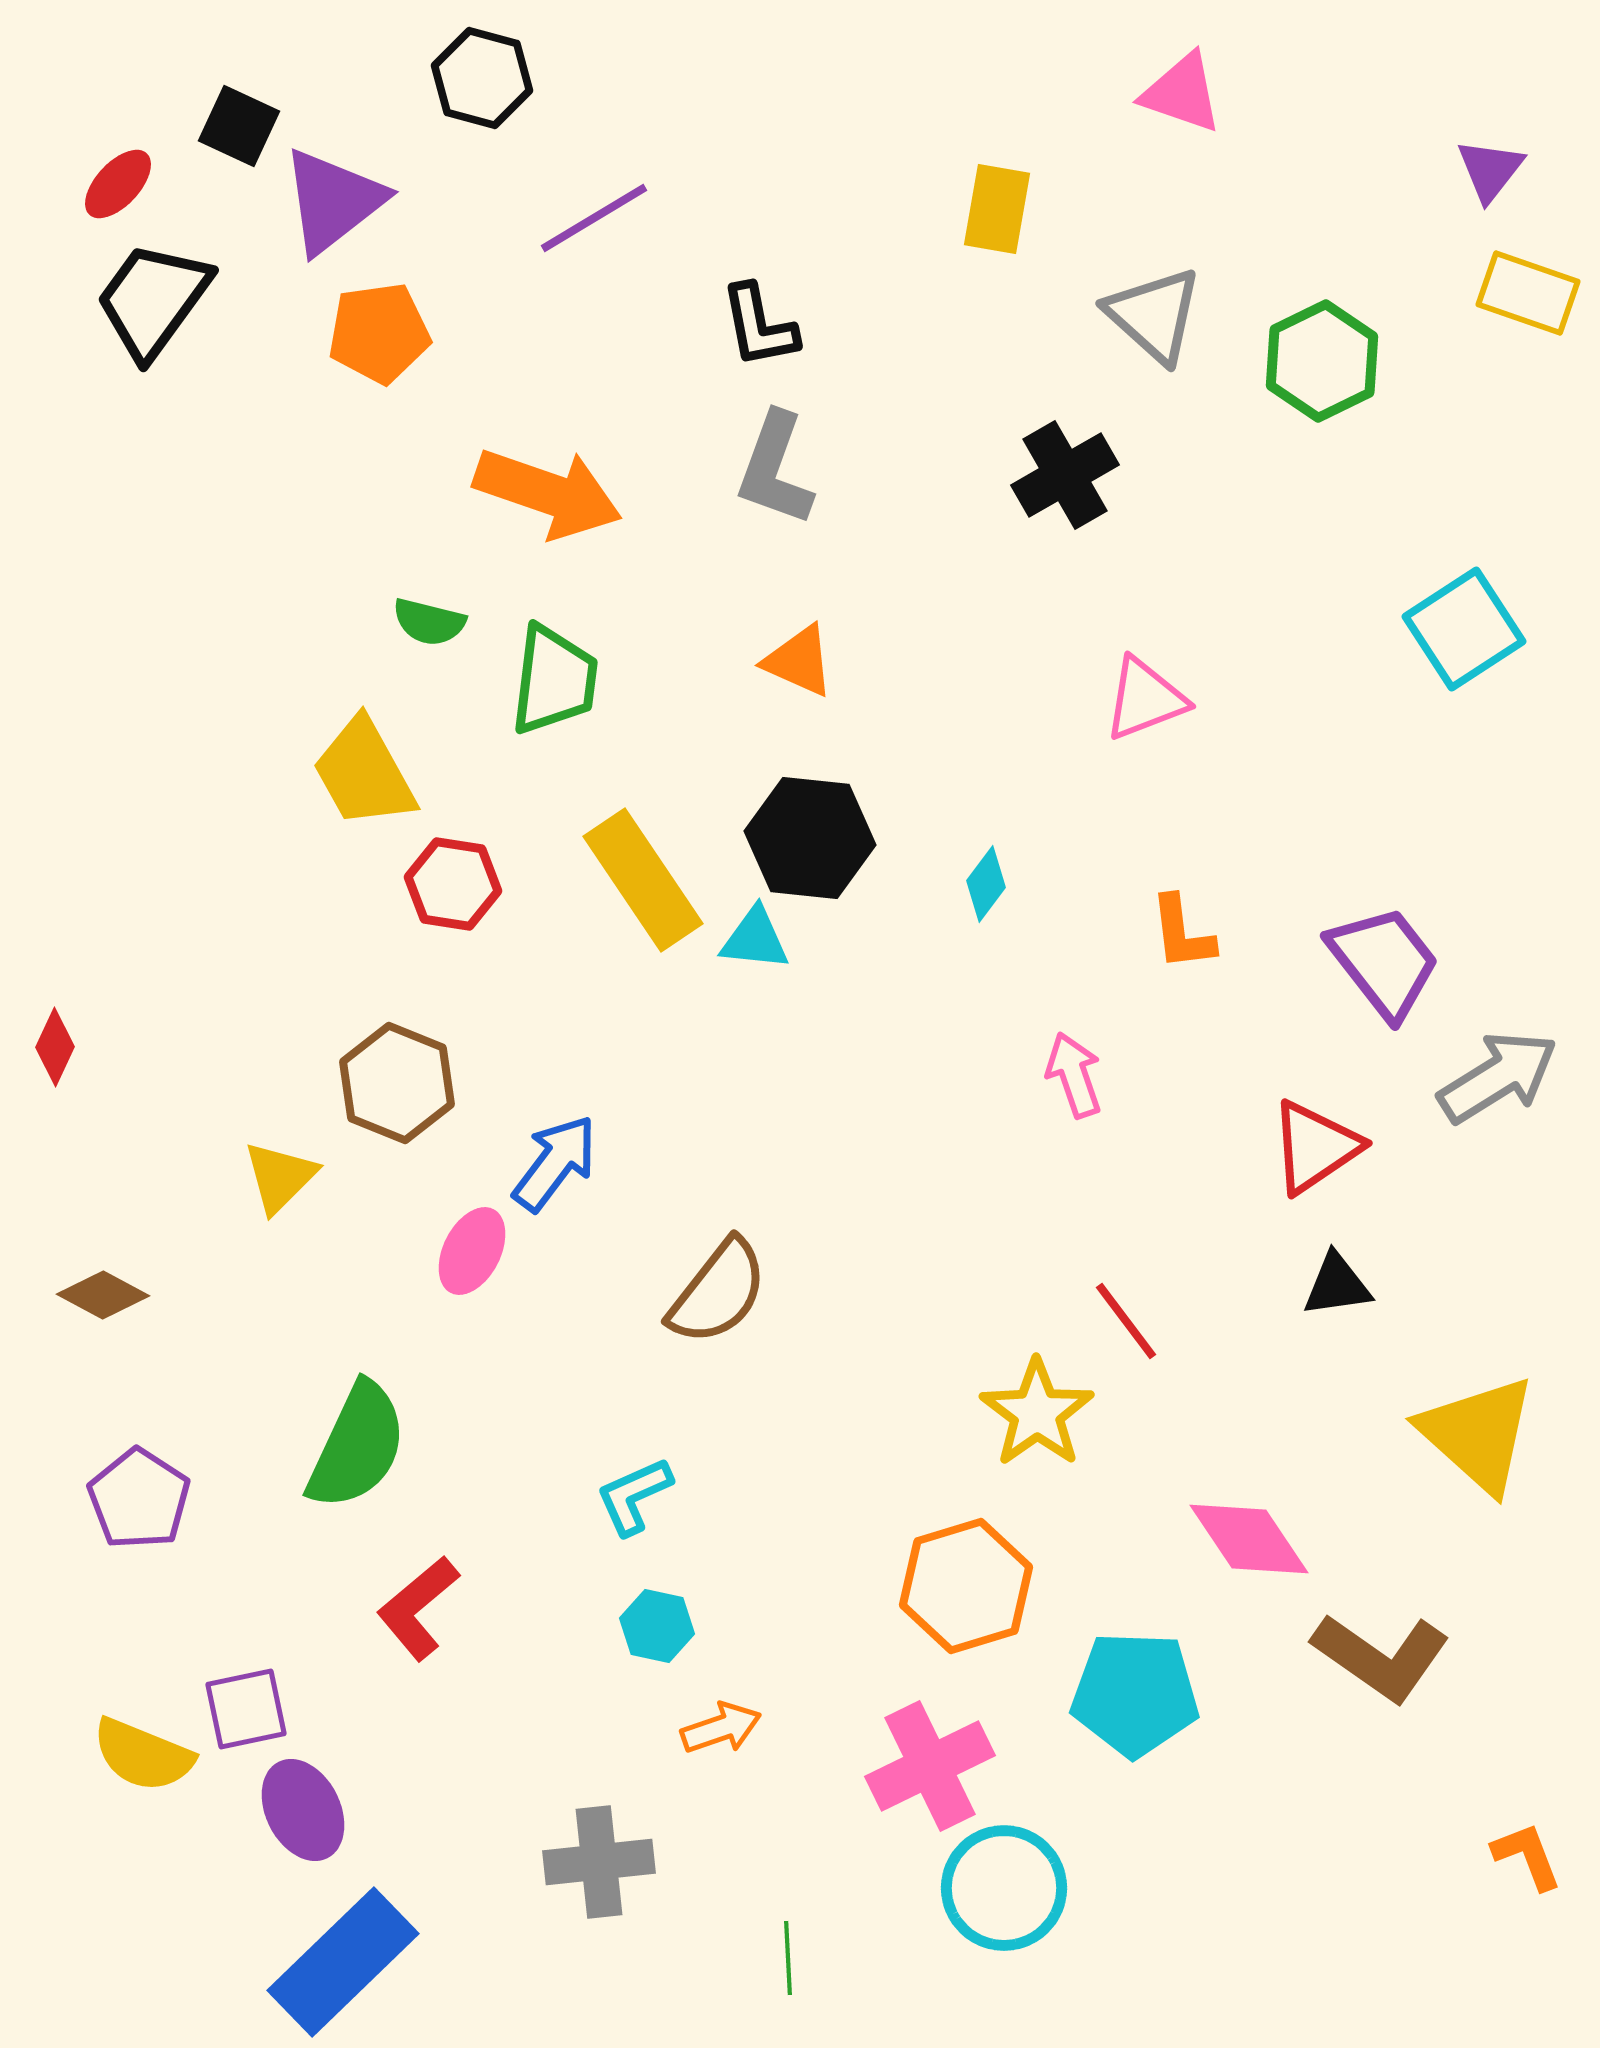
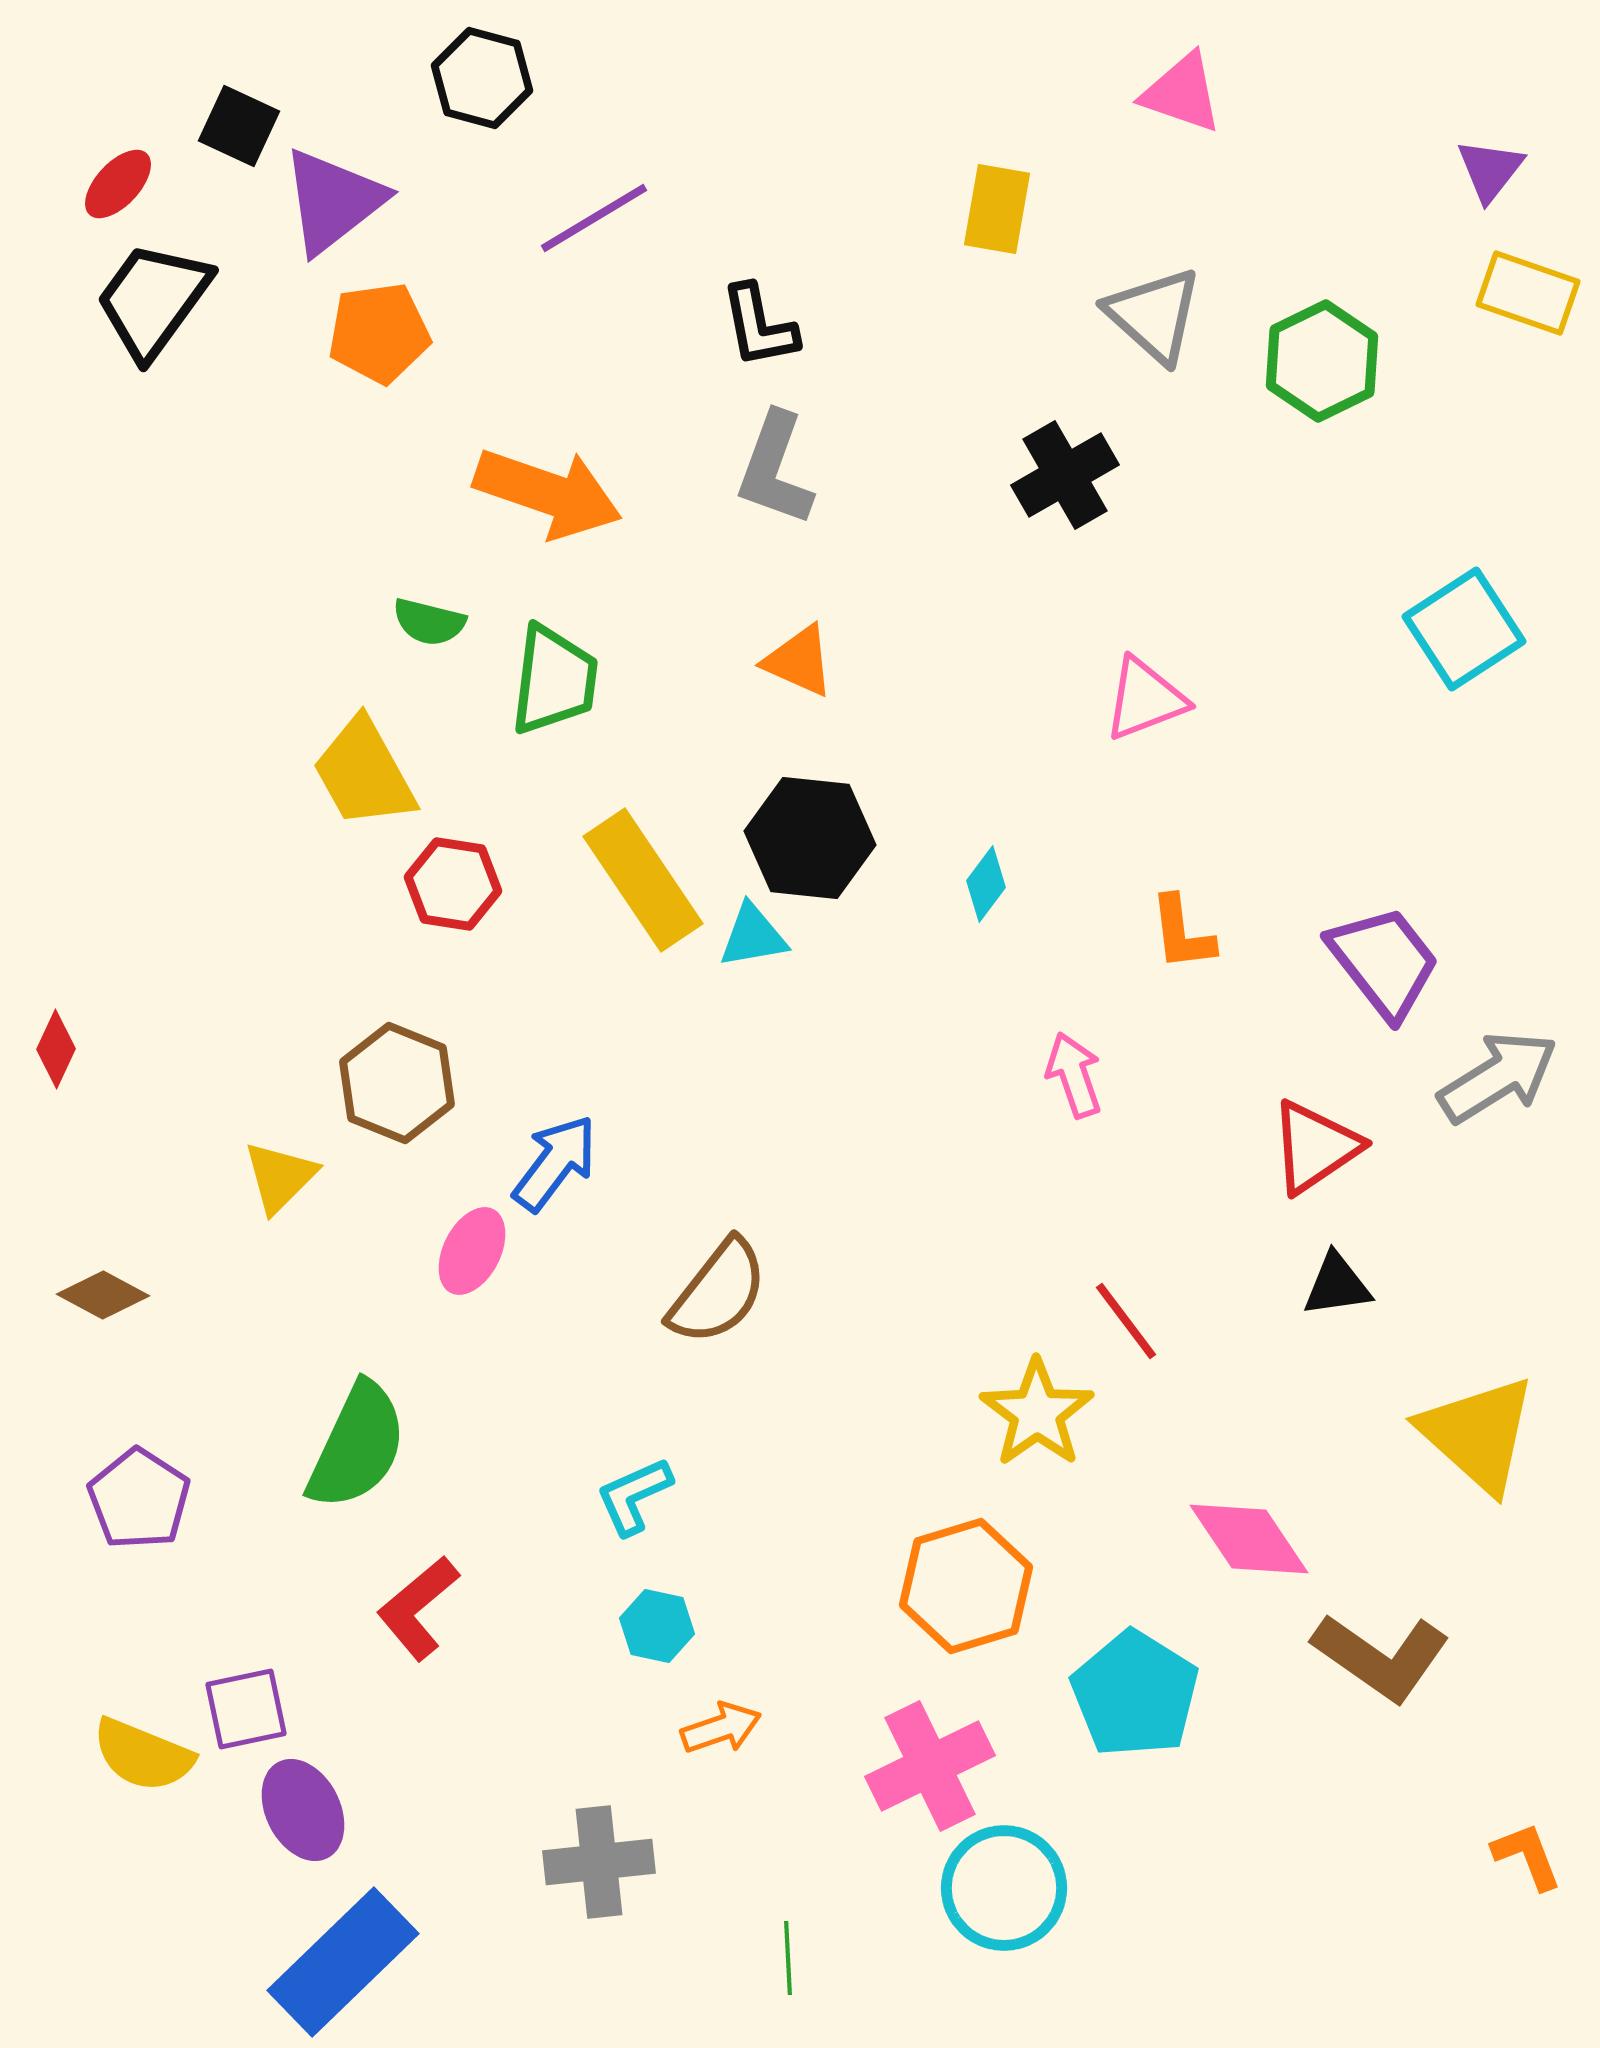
cyan triangle at (755, 939): moved 2 px left, 3 px up; rotated 16 degrees counterclockwise
red diamond at (55, 1047): moved 1 px right, 2 px down
cyan pentagon at (1135, 1694): rotated 30 degrees clockwise
